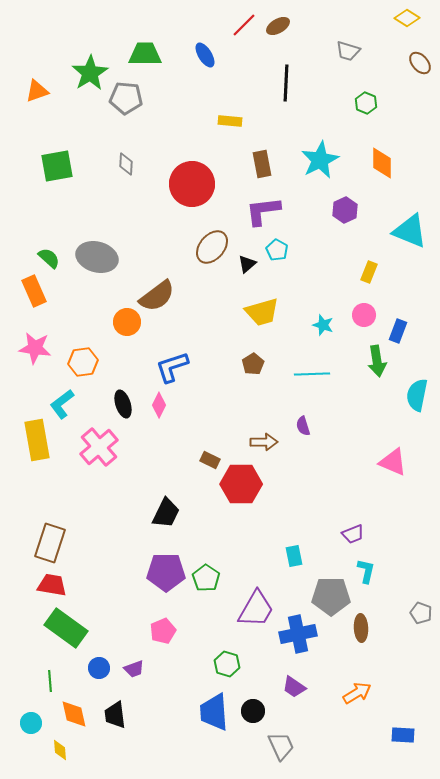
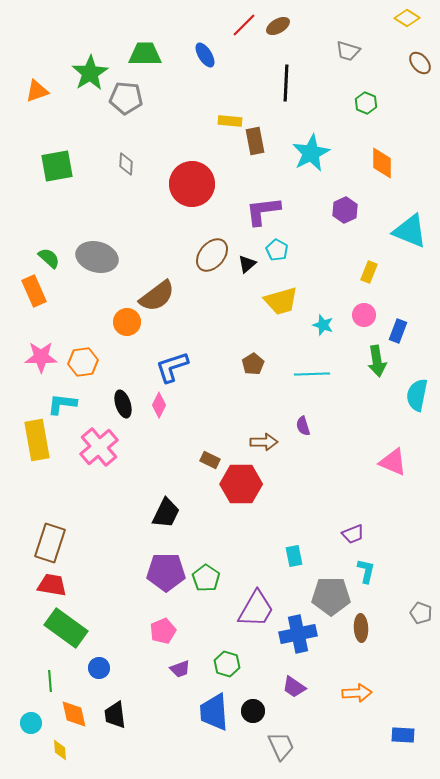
cyan star at (320, 160): moved 9 px left, 7 px up
brown rectangle at (262, 164): moved 7 px left, 23 px up
brown ellipse at (212, 247): moved 8 px down
yellow trapezoid at (262, 312): moved 19 px right, 11 px up
pink star at (35, 348): moved 6 px right, 9 px down; rotated 8 degrees counterclockwise
cyan L-shape at (62, 404): rotated 44 degrees clockwise
purple trapezoid at (134, 669): moved 46 px right
orange arrow at (357, 693): rotated 28 degrees clockwise
